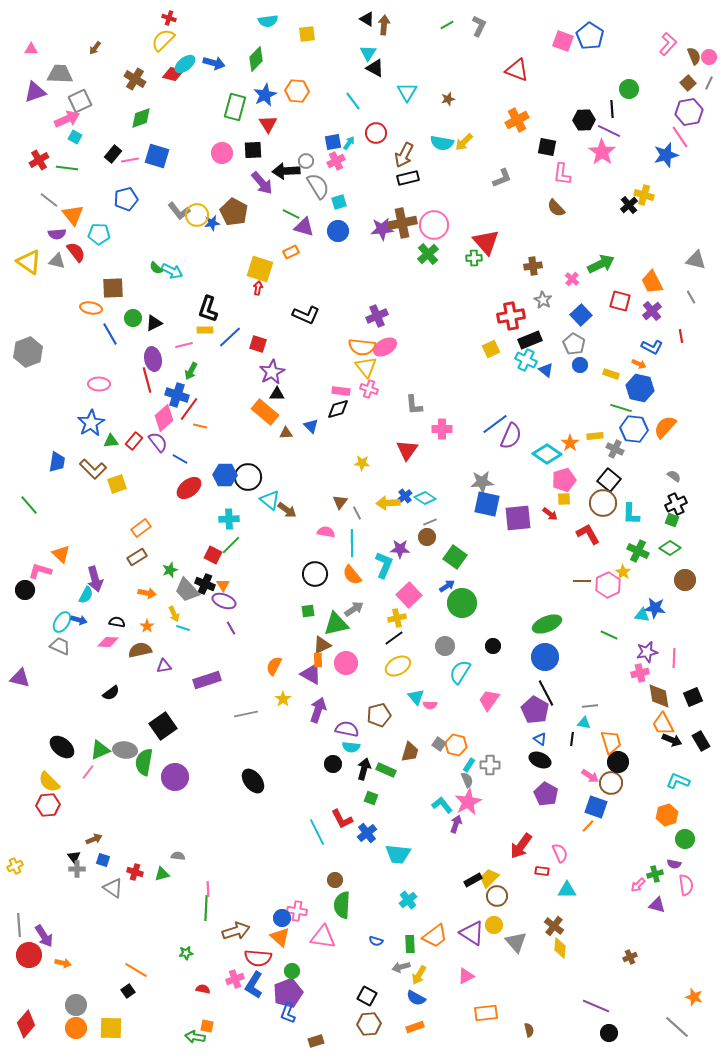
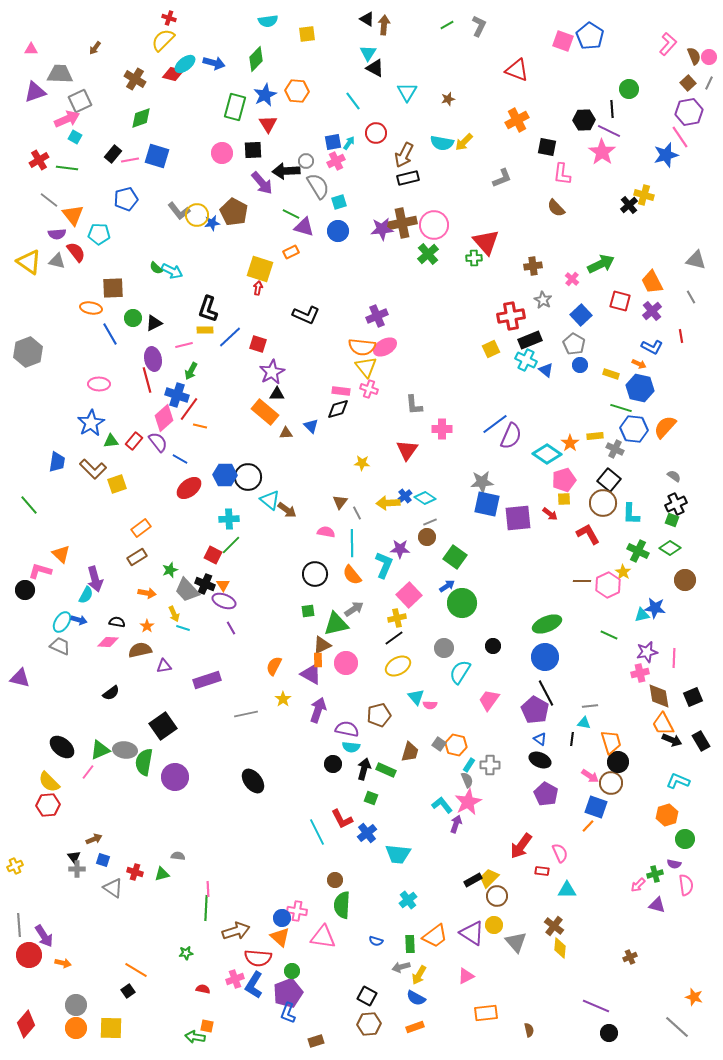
cyan triangle at (642, 615): rotated 21 degrees counterclockwise
gray circle at (445, 646): moved 1 px left, 2 px down
